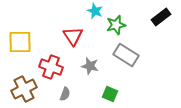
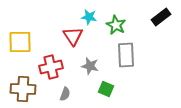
cyan star: moved 6 px left, 6 px down; rotated 14 degrees counterclockwise
green star: rotated 30 degrees counterclockwise
gray rectangle: rotated 55 degrees clockwise
red cross: rotated 35 degrees counterclockwise
brown cross: moved 1 px left; rotated 30 degrees clockwise
green square: moved 4 px left, 5 px up
